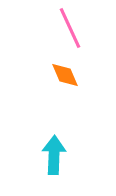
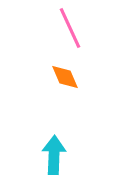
orange diamond: moved 2 px down
